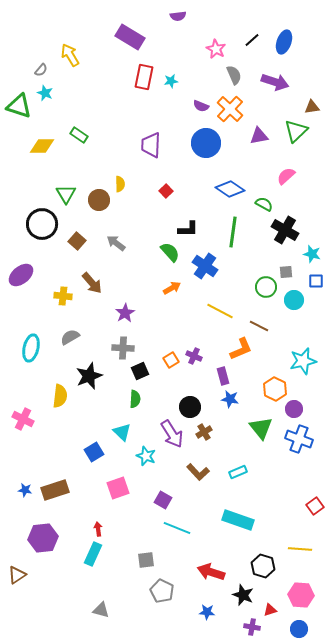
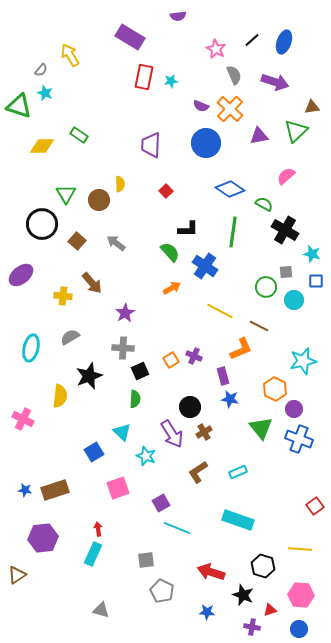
brown L-shape at (198, 472): rotated 100 degrees clockwise
purple square at (163, 500): moved 2 px left, 3 px down; rotated 30 degrees clockwise
